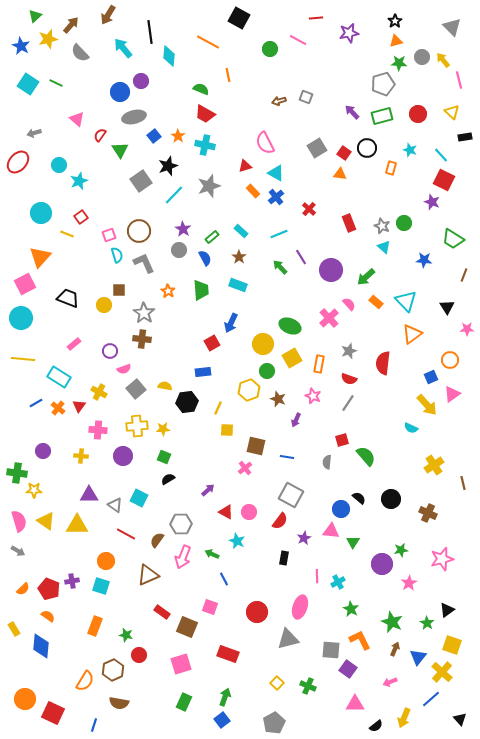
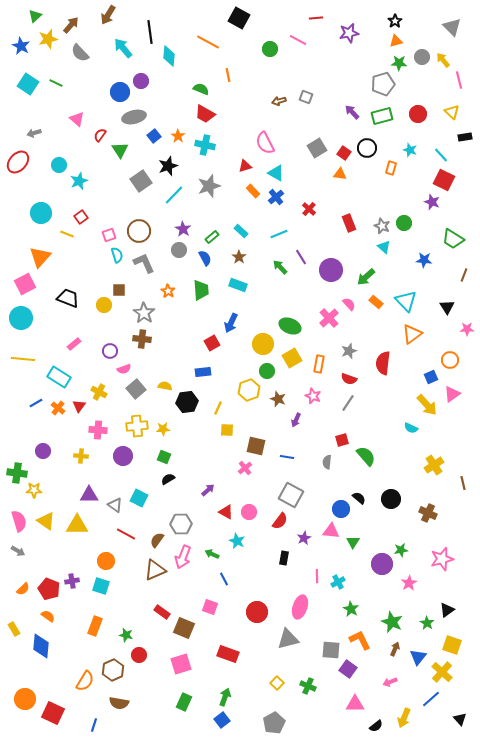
brown triangle at (148, 575): moved 7 px right, 5 px up
brown square at (187, 627): moved 3 px left, 1 px down
